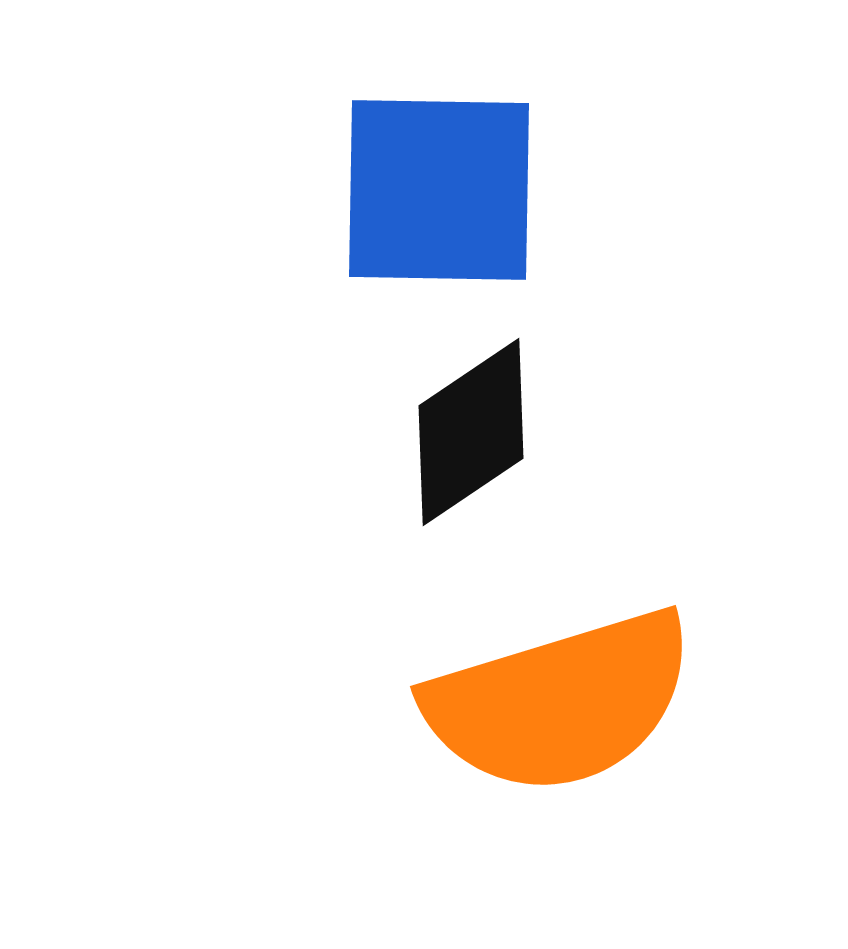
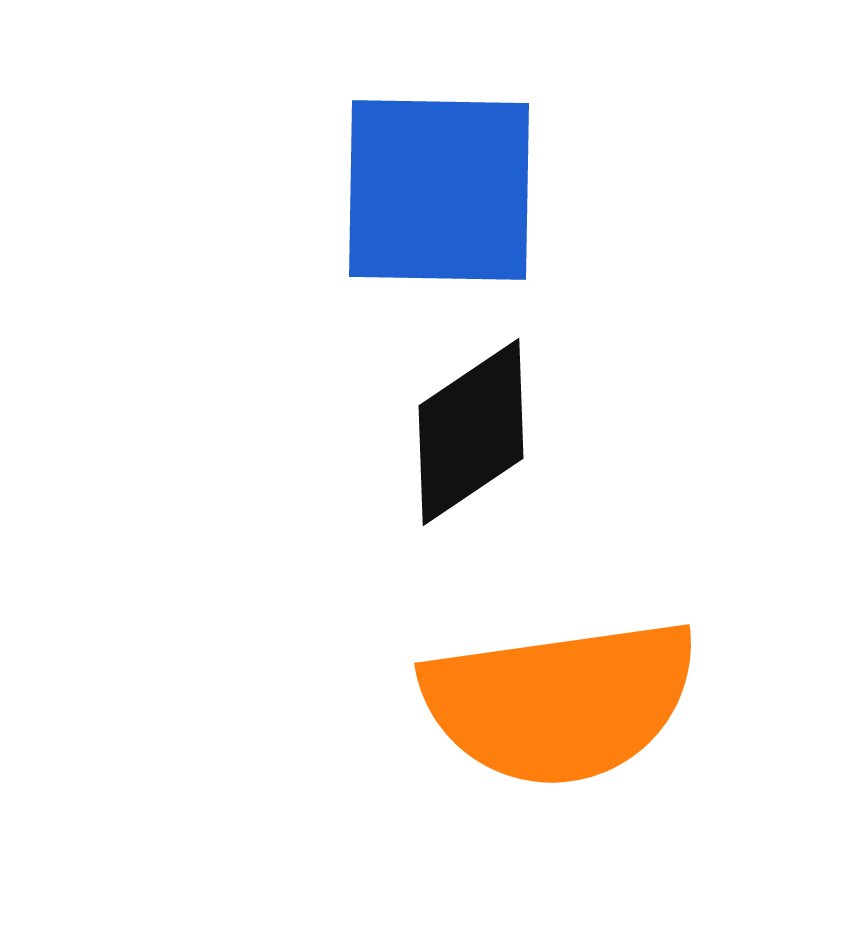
orange semicircle: rotated 9 degrees clockwise
